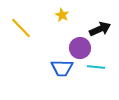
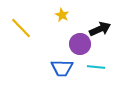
purple circle: moved 4 px up
